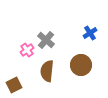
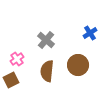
pink cross: moved 10 px left, 9 px down
brown circle: moved 3 px left
brown square: moved 3 px left, 5 px up
